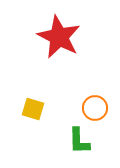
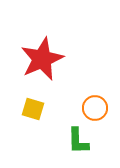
red star: moved 17 px left, 22 px down; rotated 21 degrees clockwise
green L-shape: moved 1 px left
